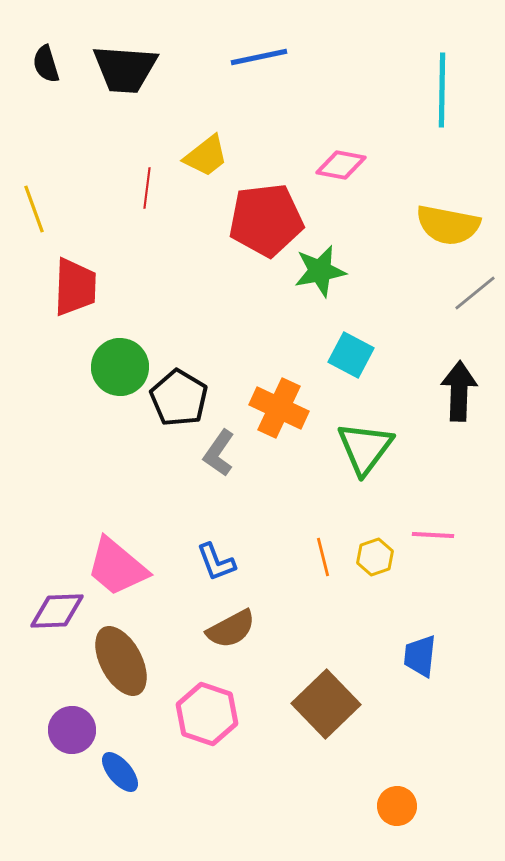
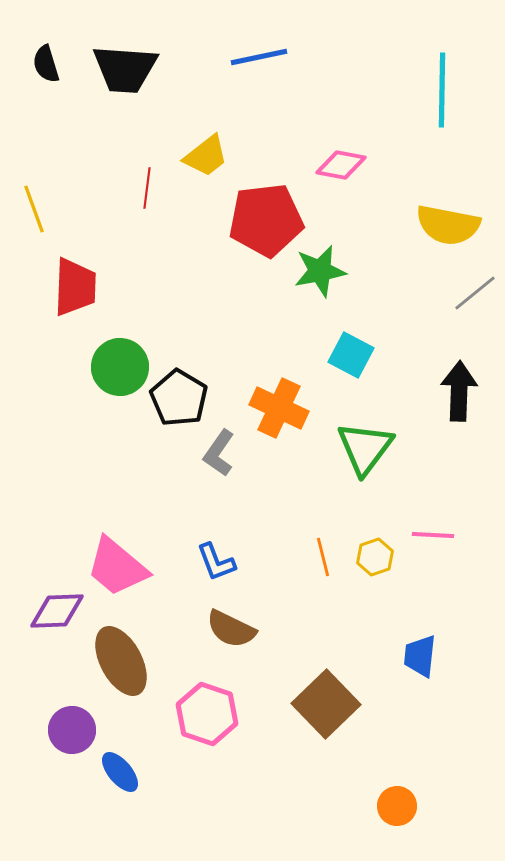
brown semicircle: rotated 54 degrees clockwise
